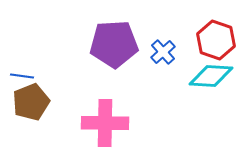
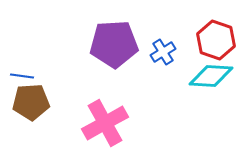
blue cross: rotated 10 degrees clockwise
brown pentagon: rotated 18 degrees clockwise
pink cross: rotated 30 degrees counterclockwise
